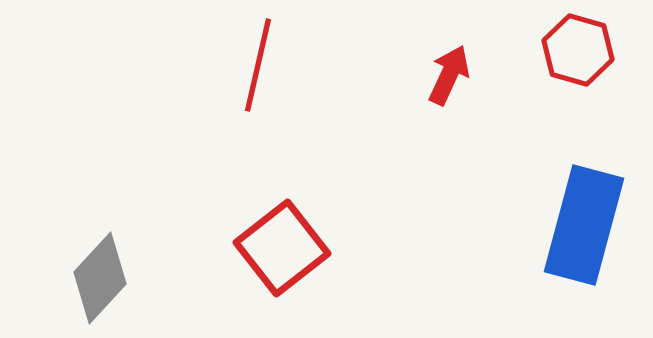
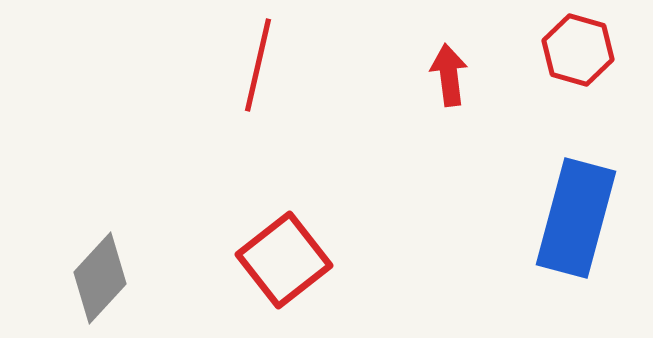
red arrow: rotated 32 degrees counterclockwise
blue rectangle: moved 8 px left, 7 px up
red square: moved 2 px right, 12 px down
